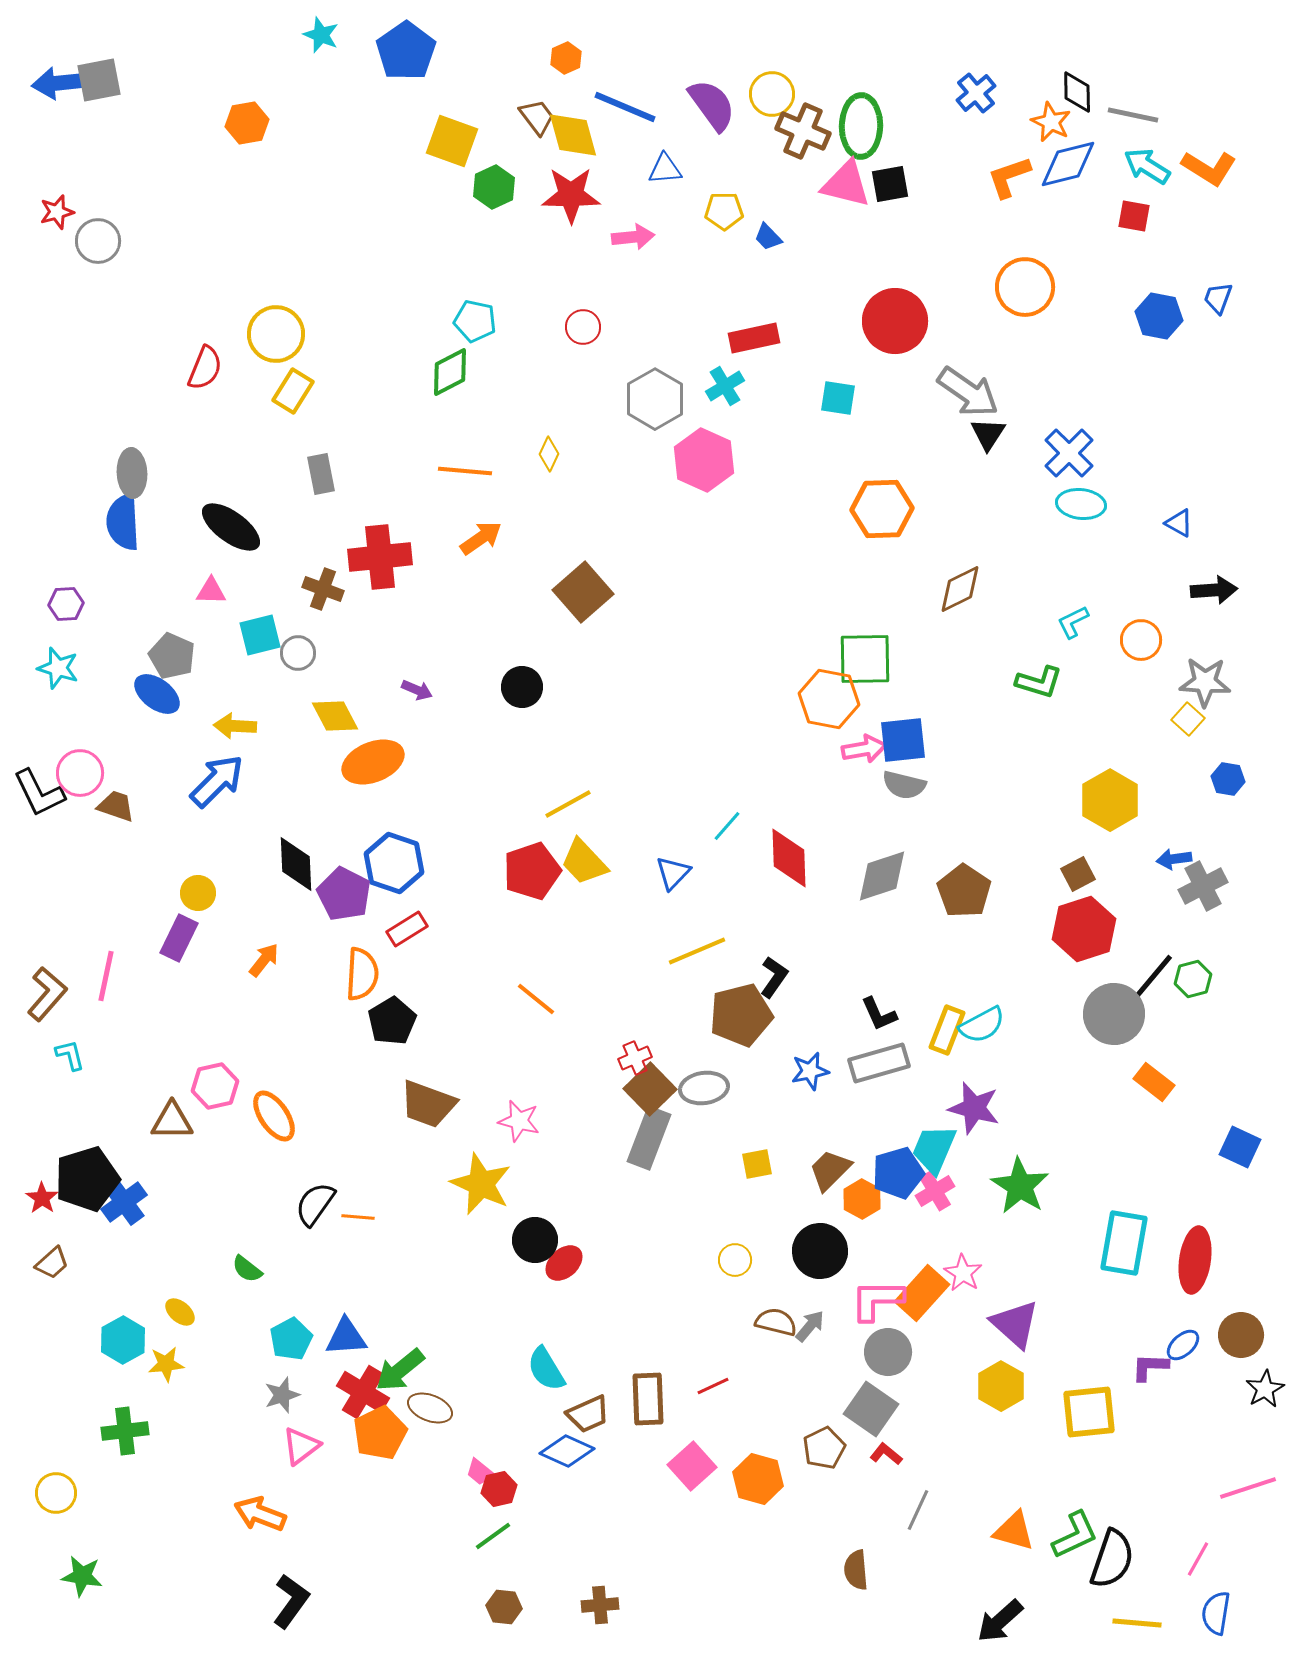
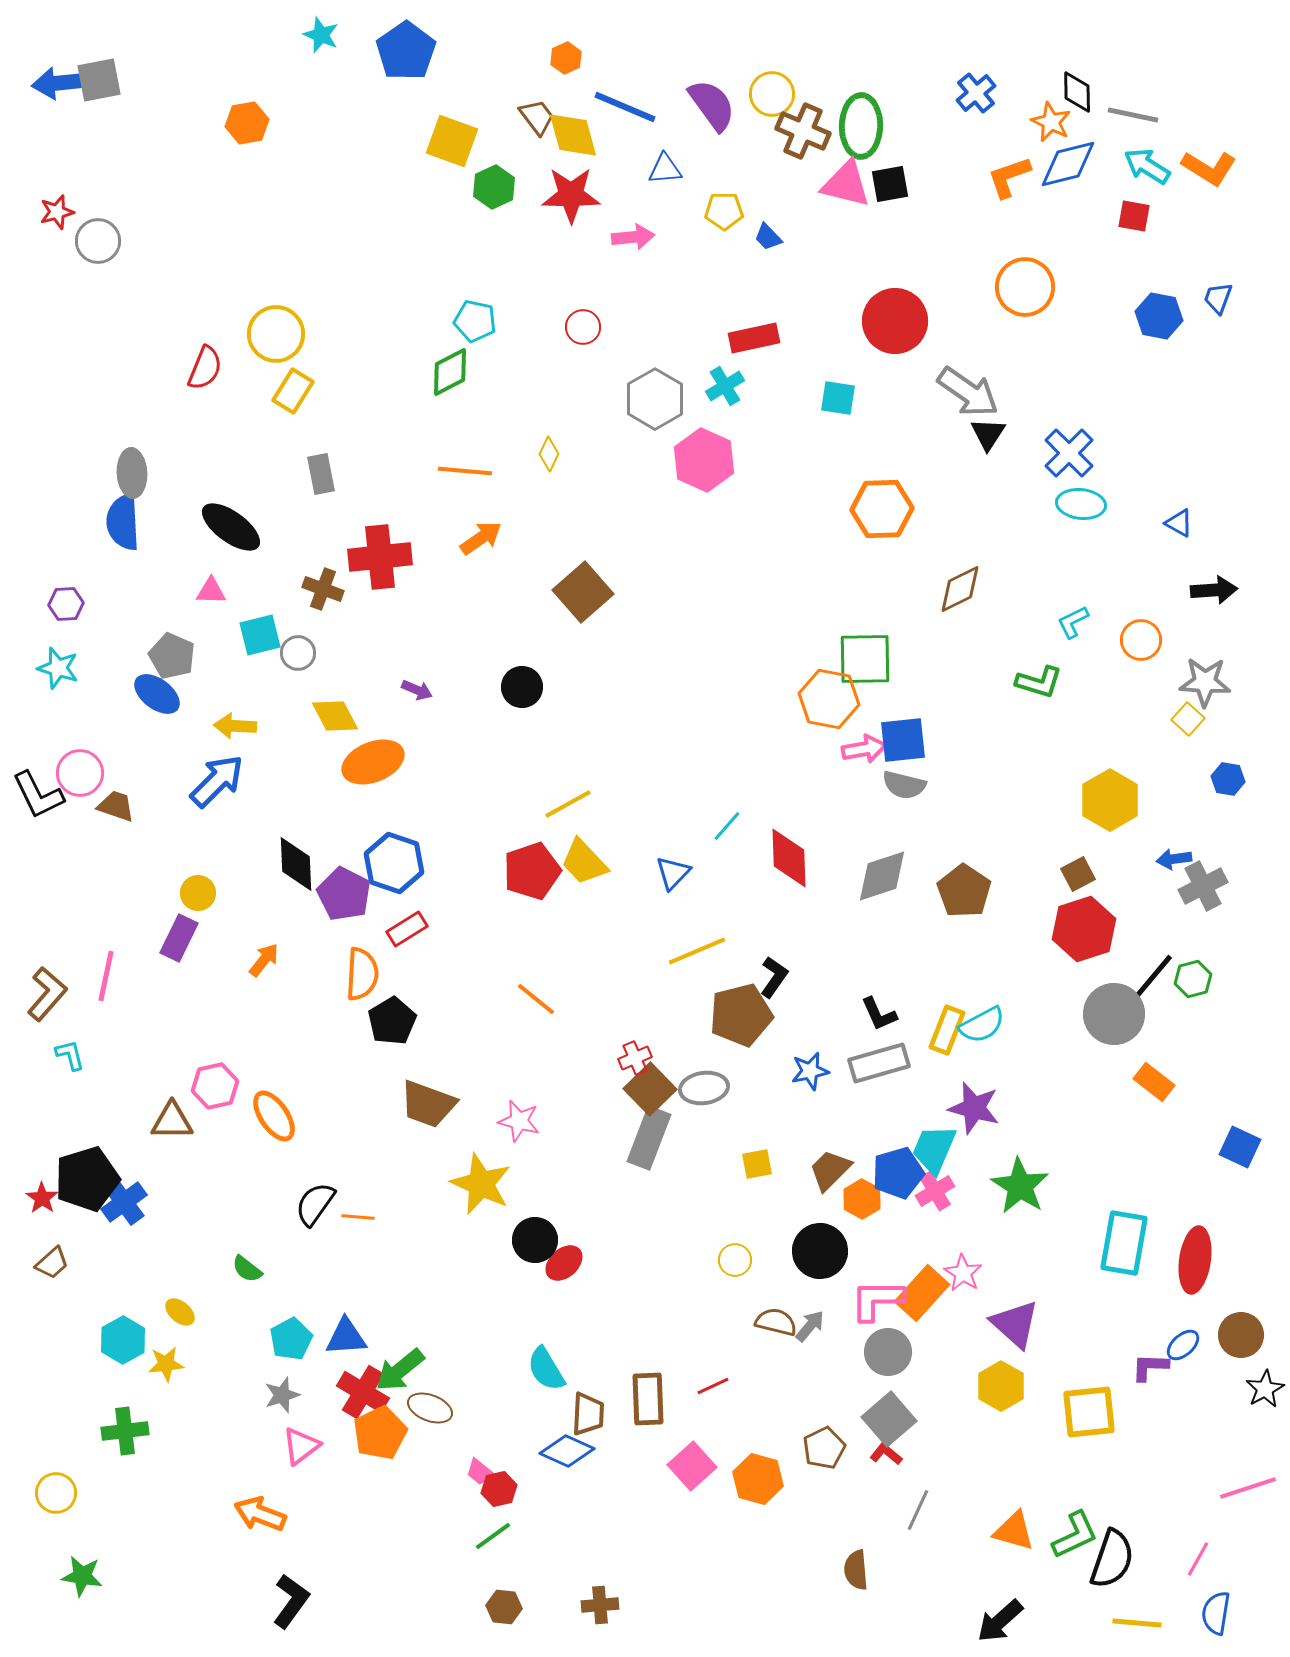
black L-shape at (39, 793): moved 1 px left, 2 px down
gray square at (871, 1409): moved 18 px right, 10 px down; rotated 14 degrees clockwise
brown trapezoid at (588, 1414): rotated 63 degrees counterclockwise
